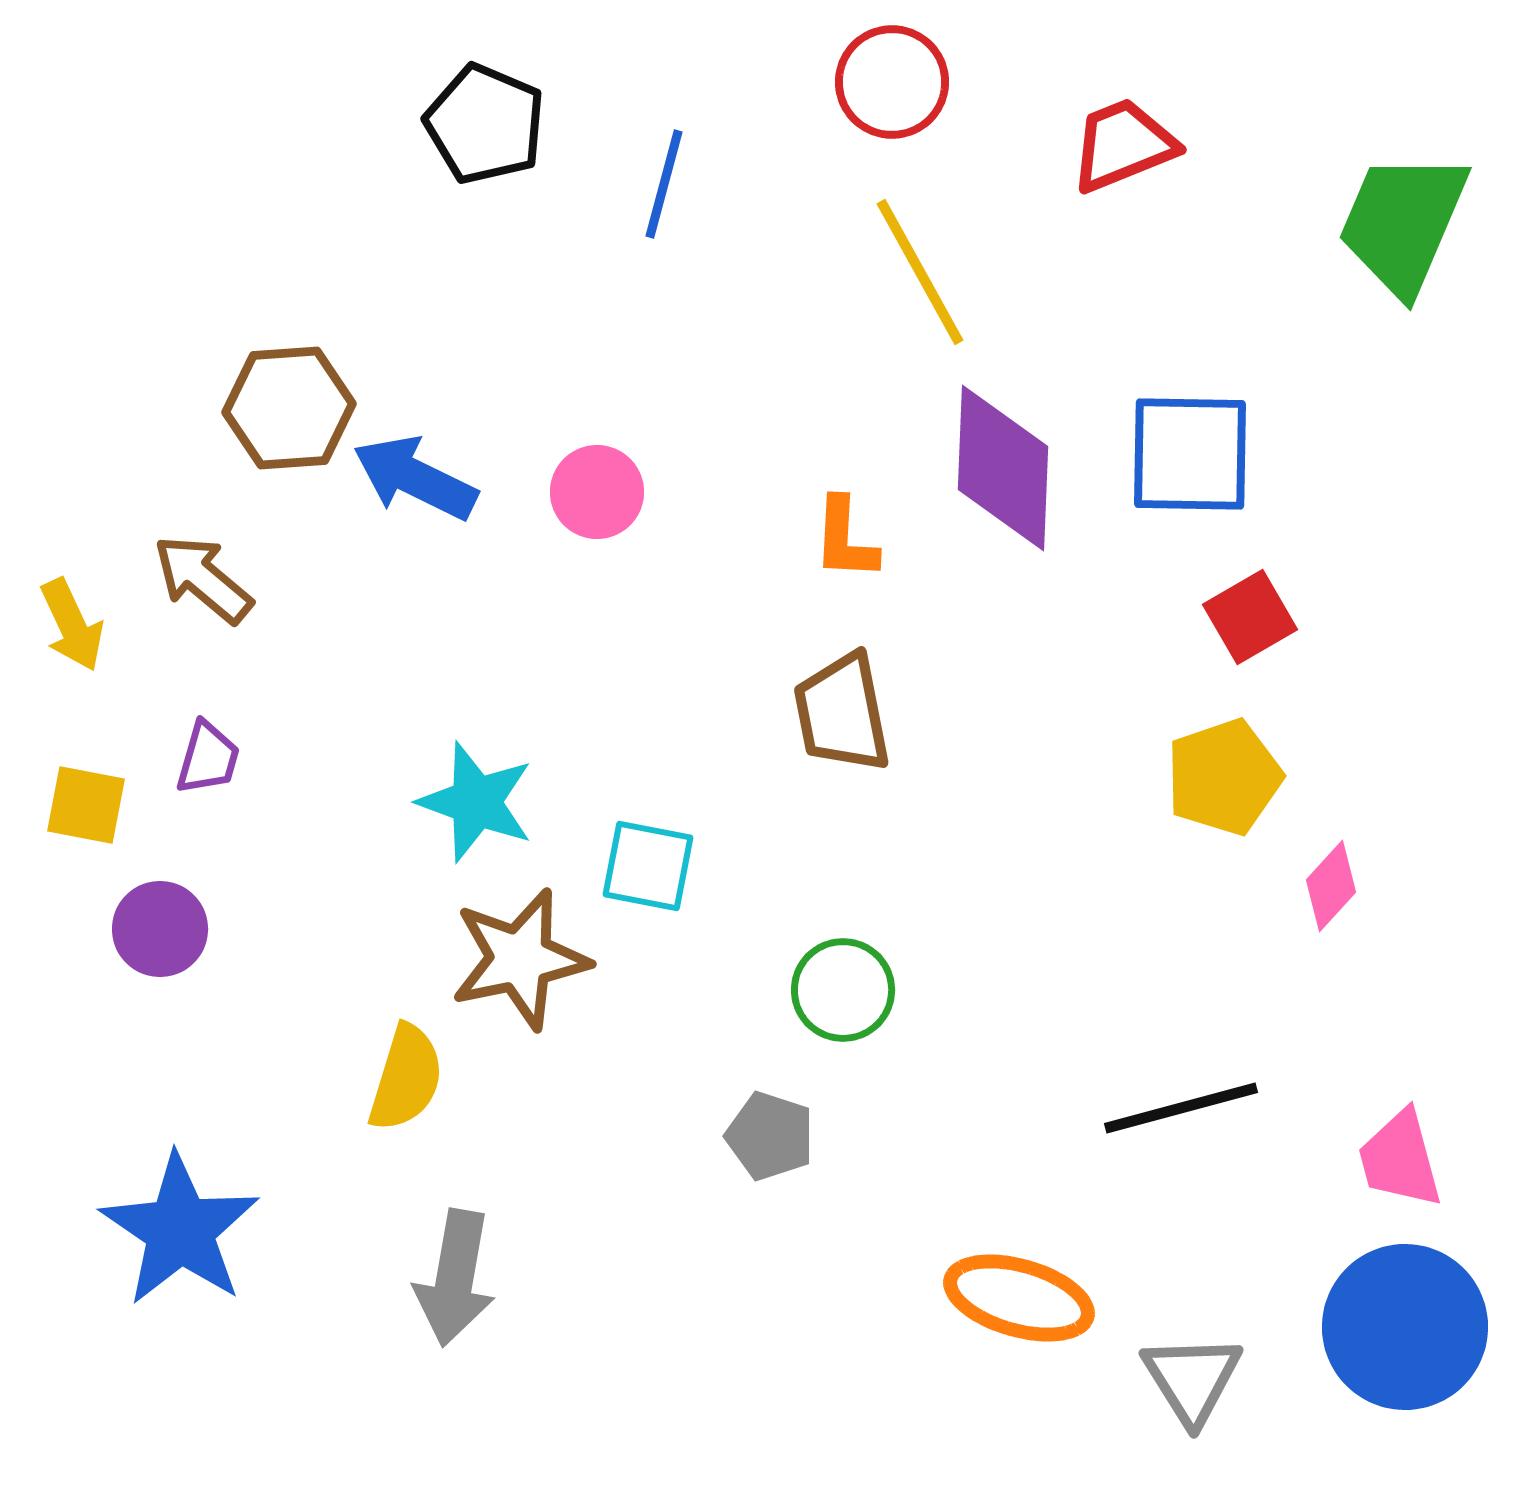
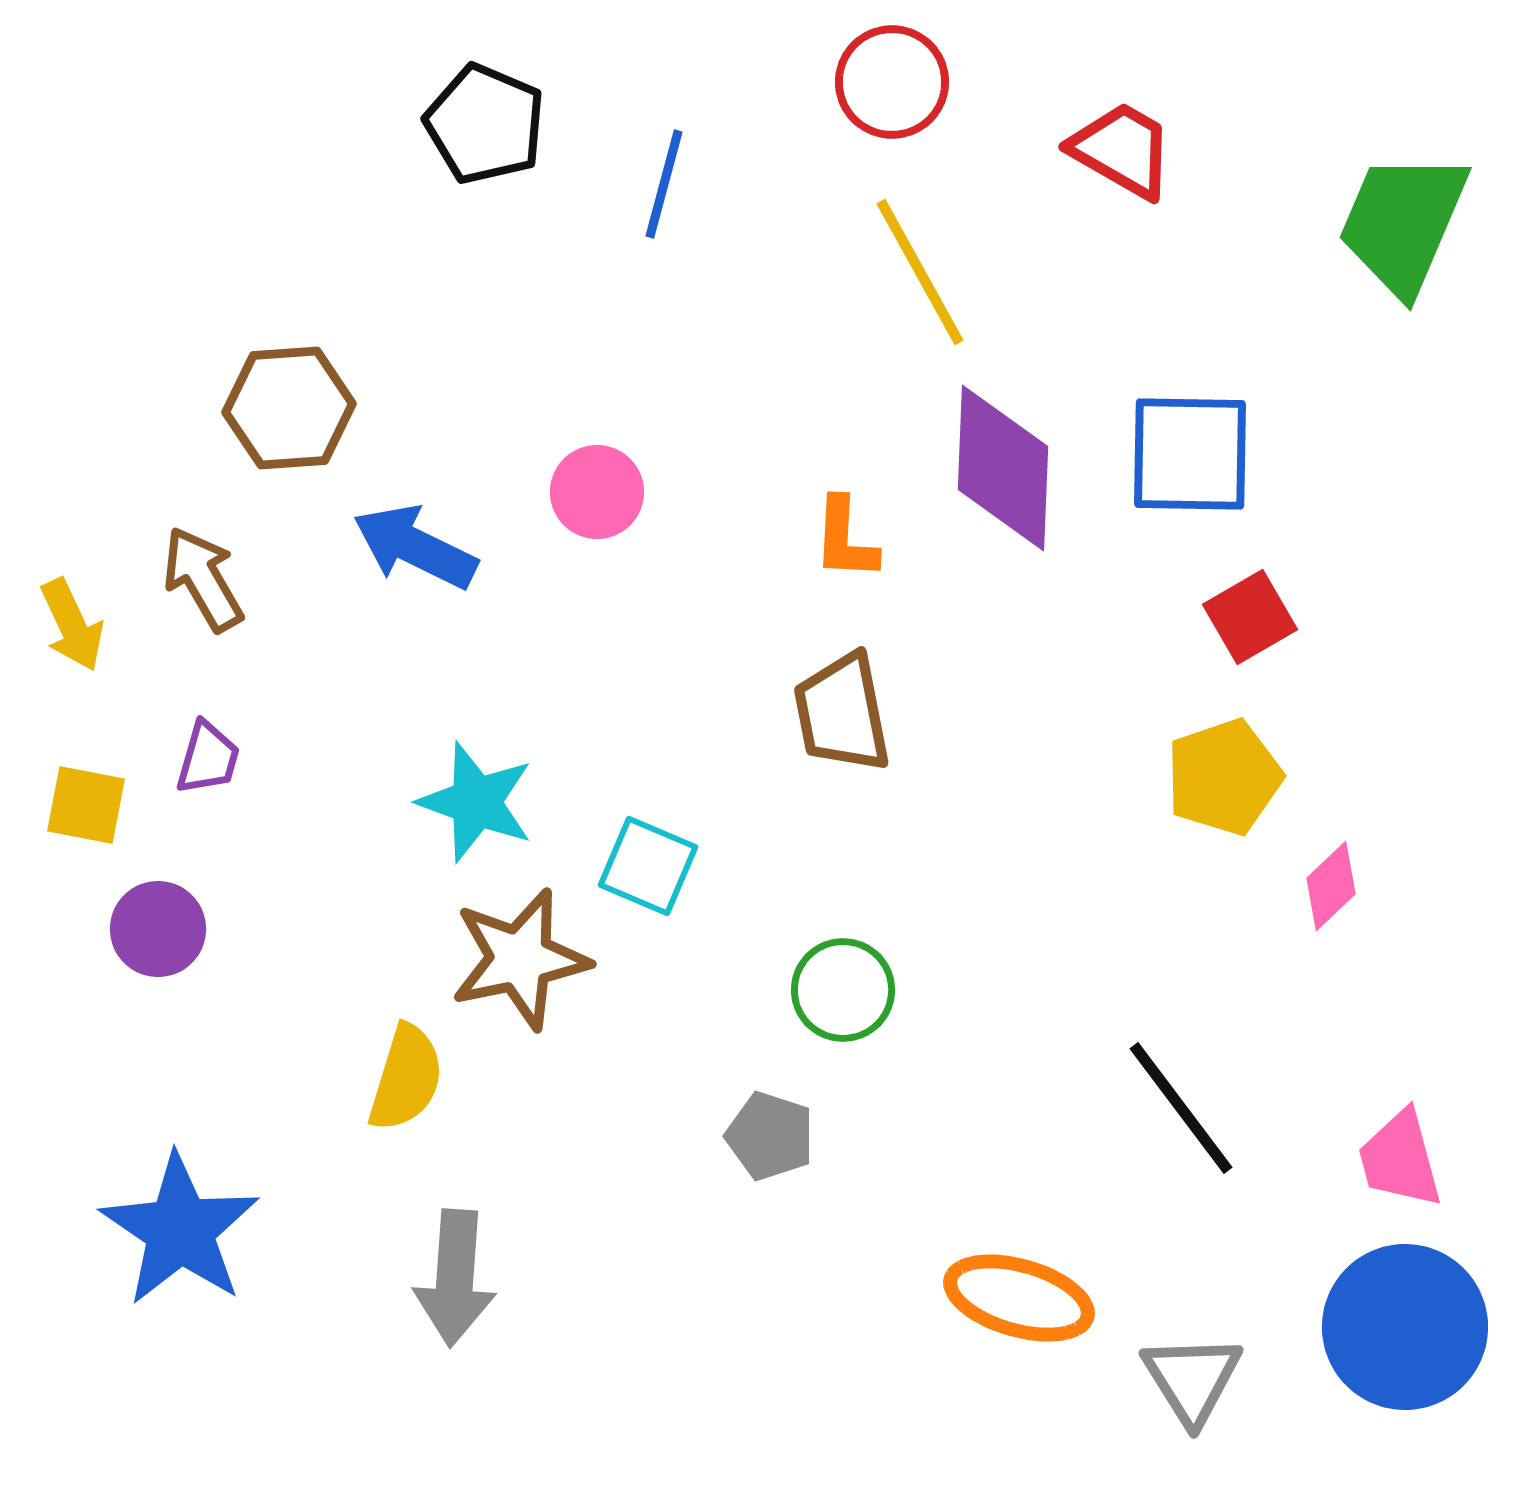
red trapezoid: moved 1 px left, 5 px down; rotated 52 degrees clockwise
blue arrow: moved 69 px down
brown arrow: rotated 20 degrees clockwise
cyan square: rotated 12 degrees clockwise
pink diamond: rotated 4 degrees clockwise
purple circle: moved 2 px left
black line: rotated 68 degrees clockwise
gray arrow: rotated 6 degrees counterclockwise
